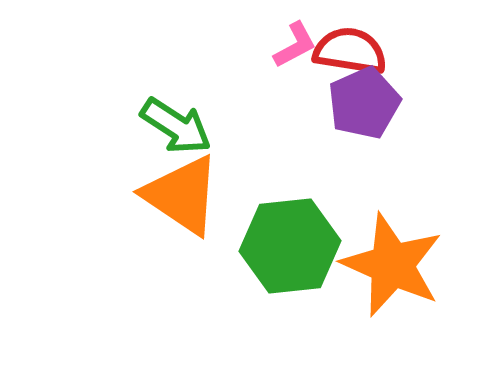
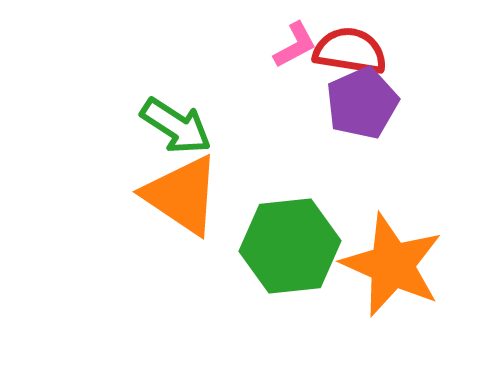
purple pentagon: moved 2 px left
